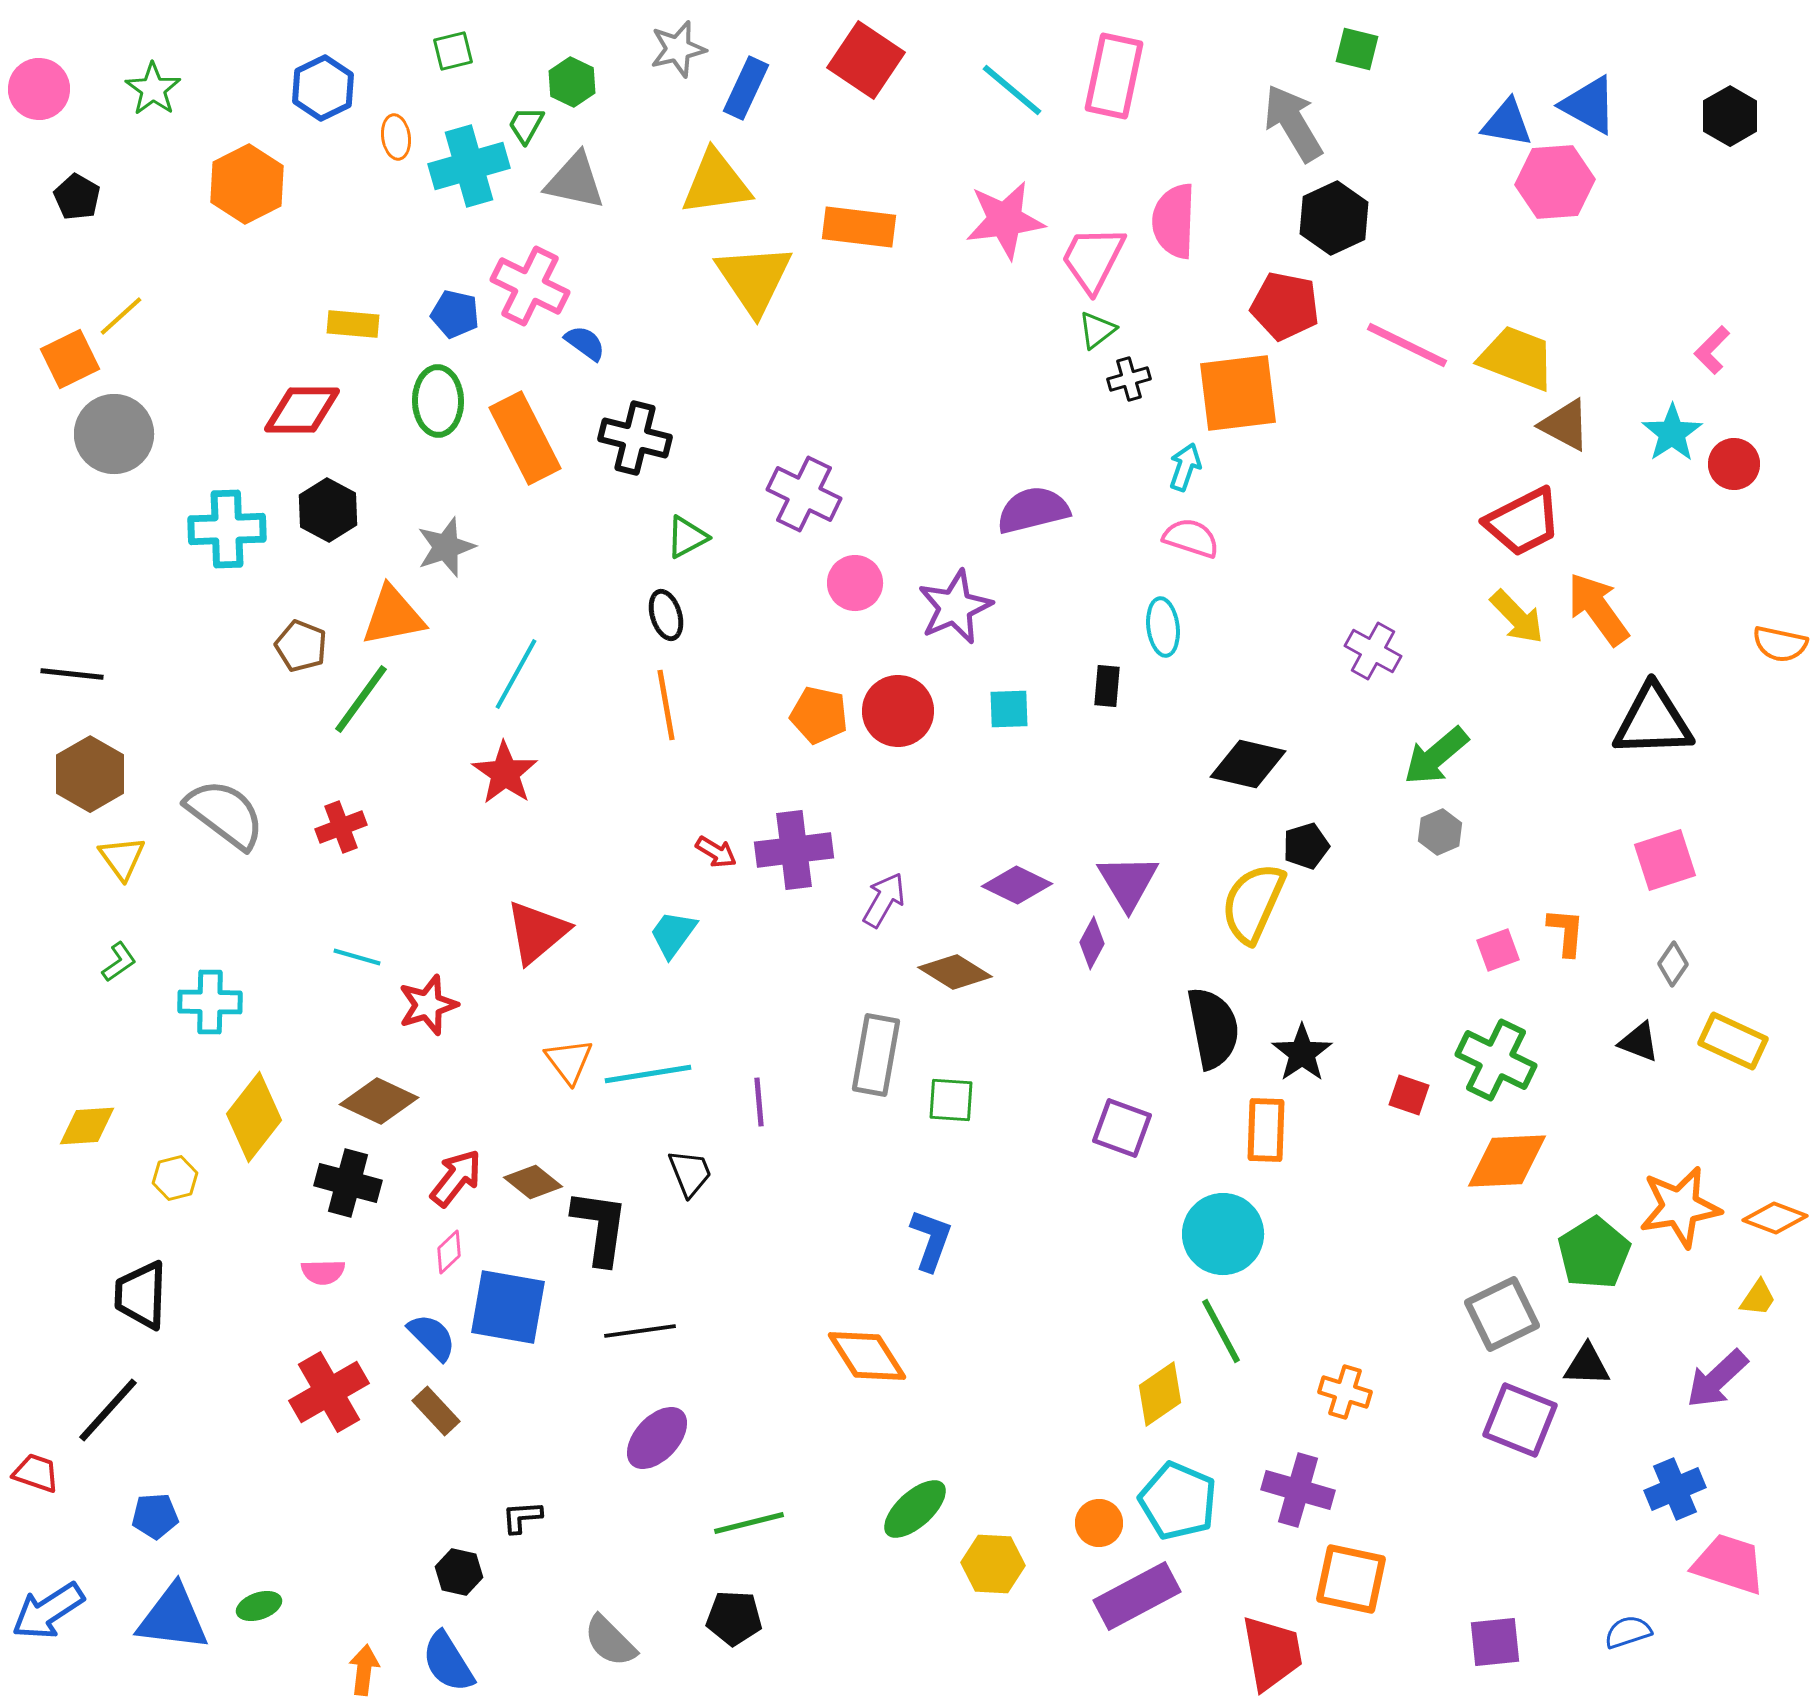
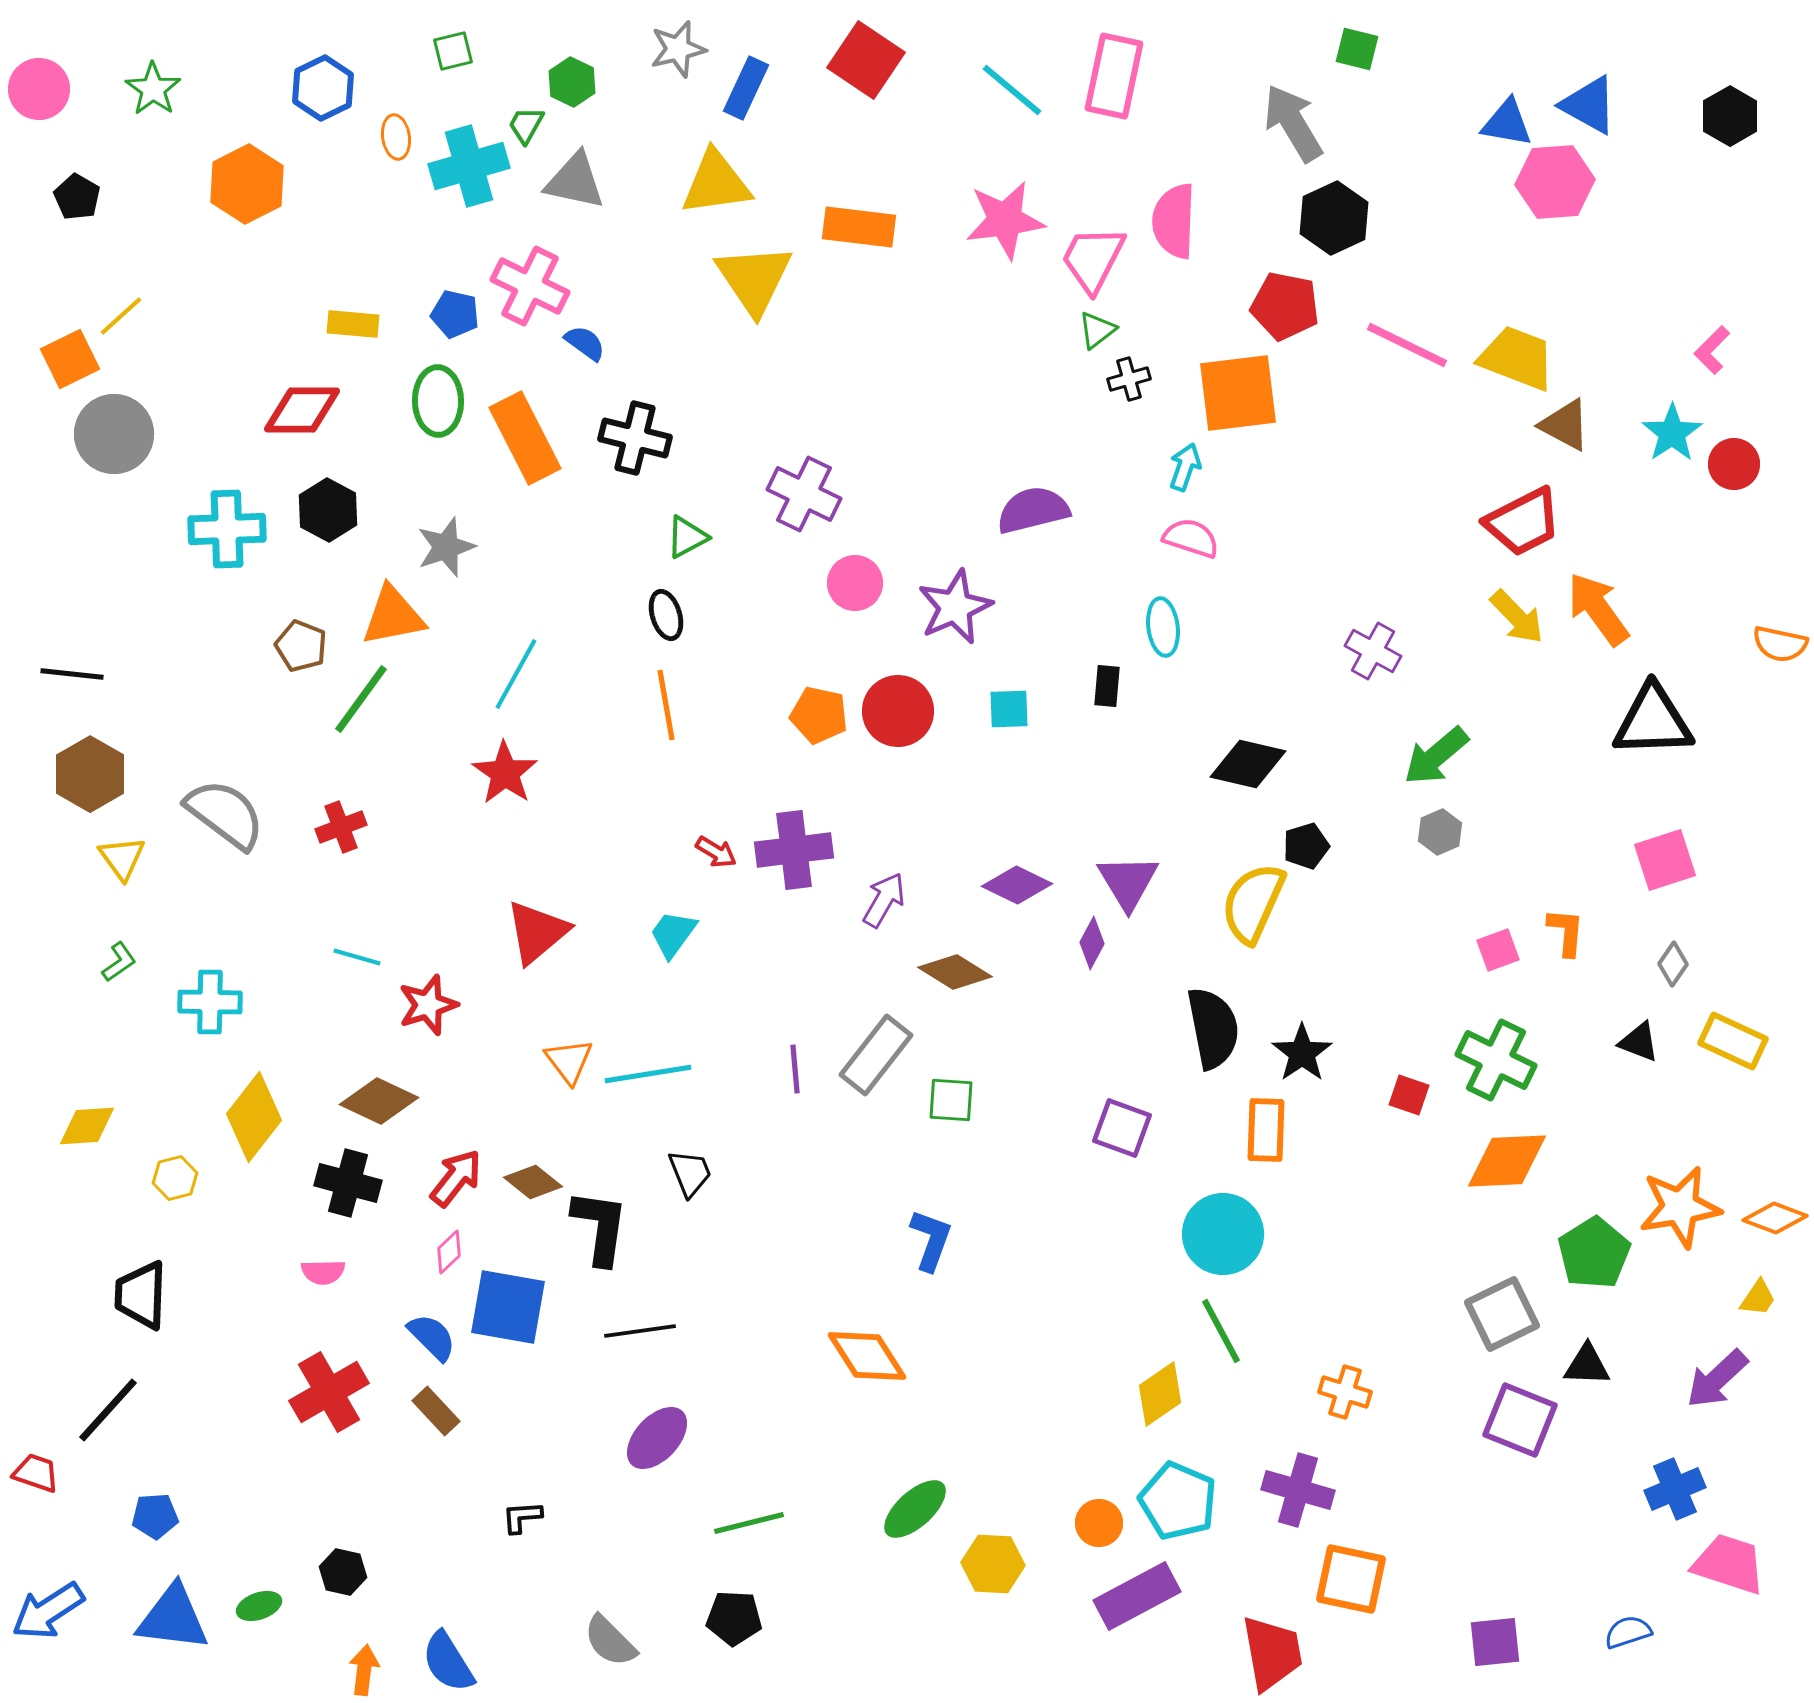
gray rectangle at (876, 1055): rotated 28 degrees clockwise
purple line at (759, 1102): moved 36 px right, 33 px up
black hexagon at (459, 1572): moved 116 px left
